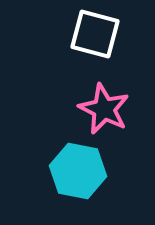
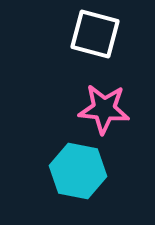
pink star: rotated 21 degrees counterclockwise
